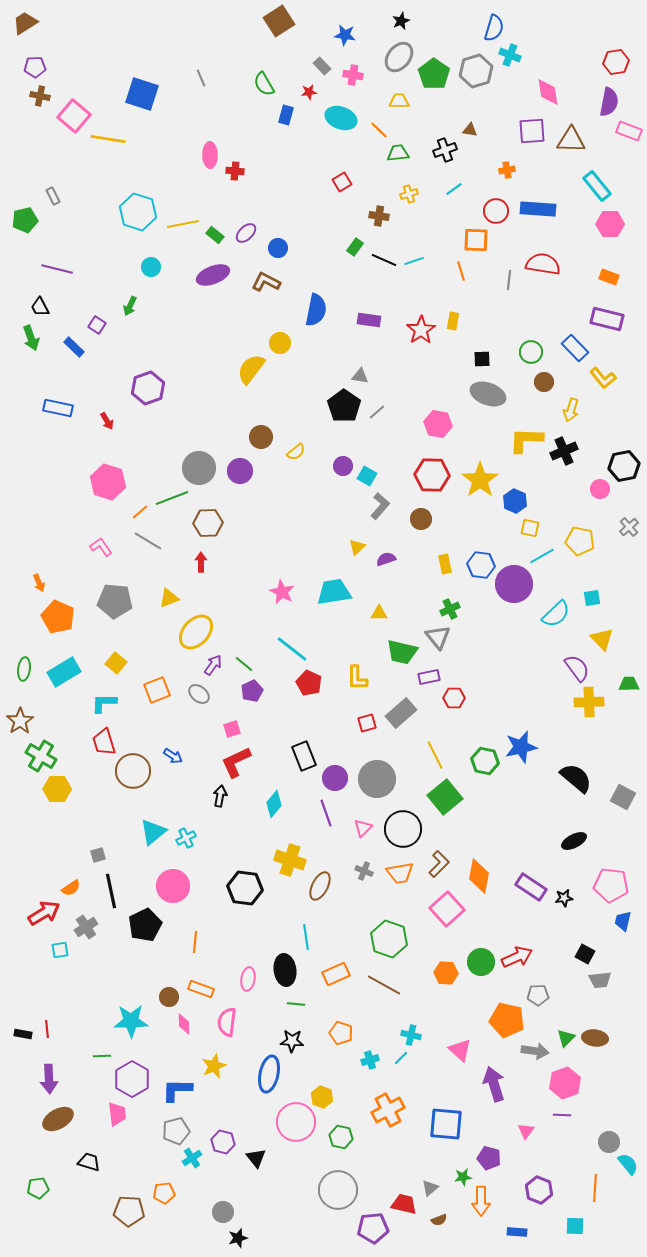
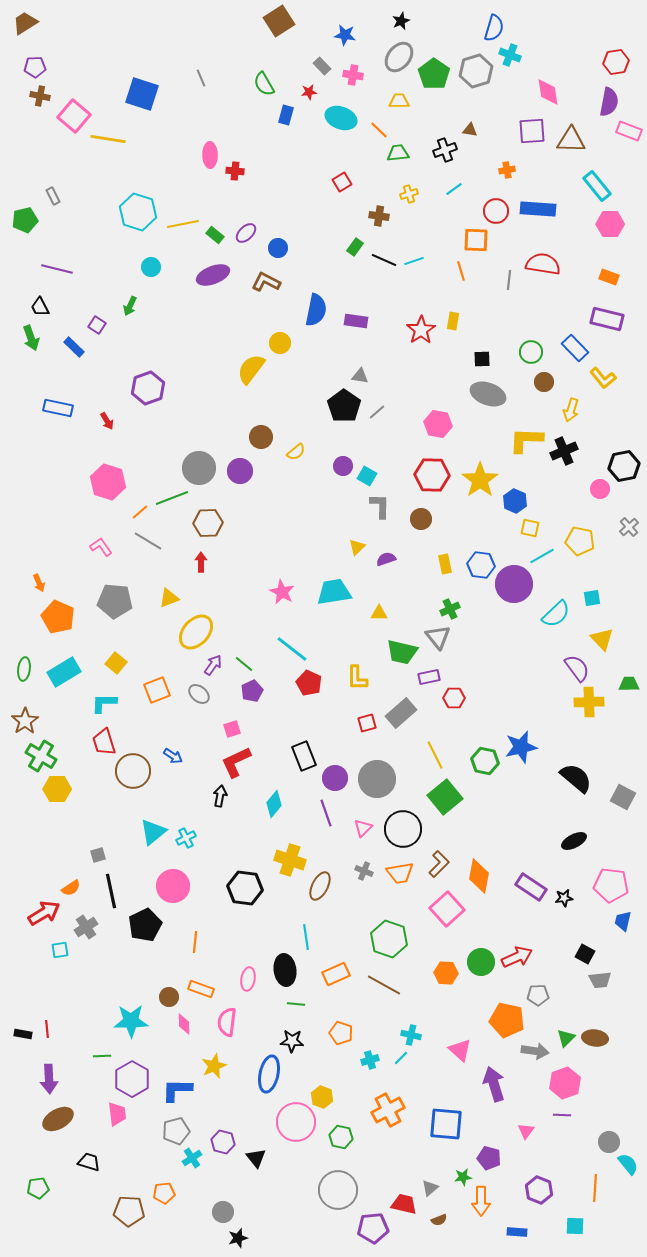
purple rectangle at (369, 320): moved 13 px left, 1 px down
gray L-shape at (380, 506): rotated 40 degrees counterclockwise
brown star at (20, 721): moved 5 px right
